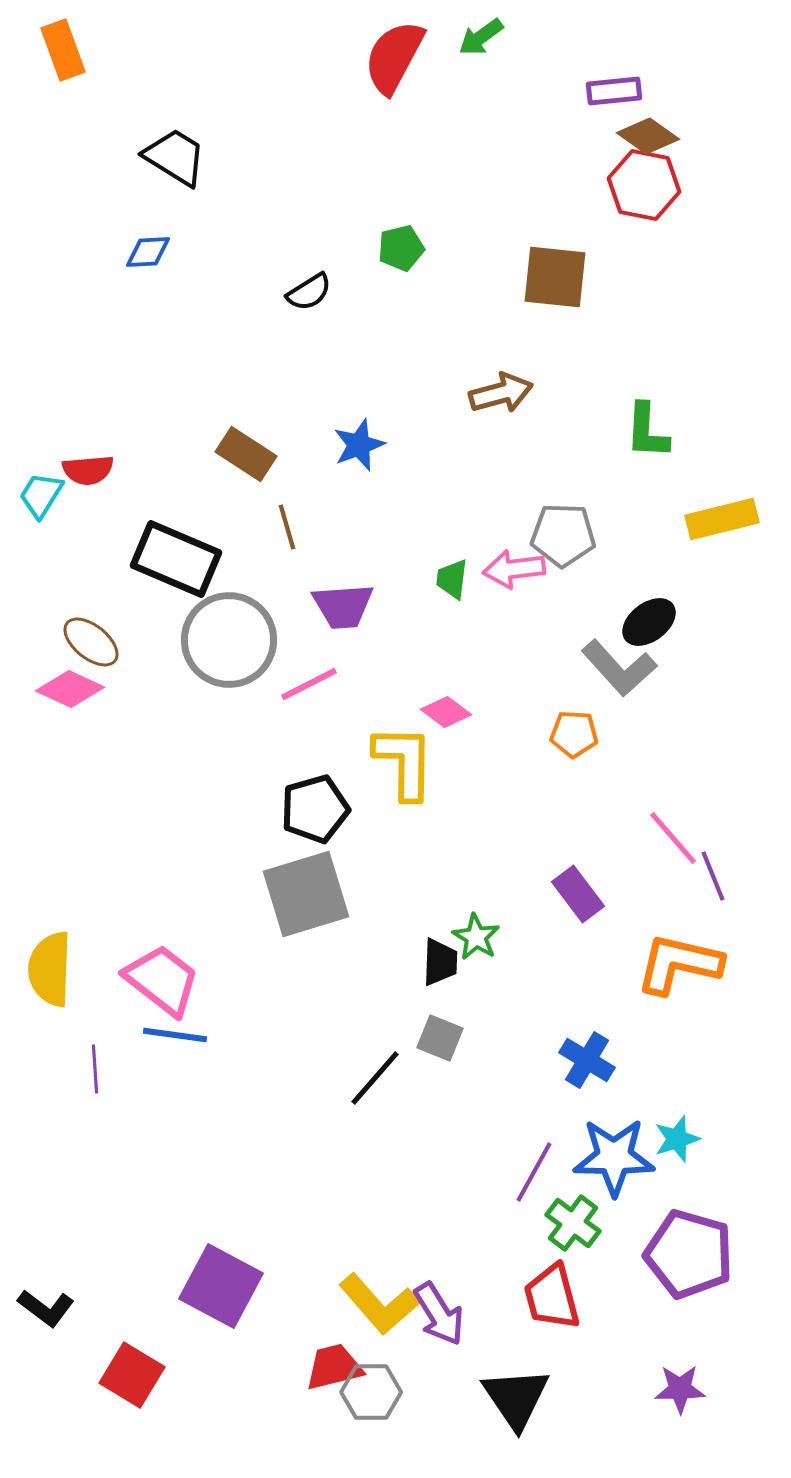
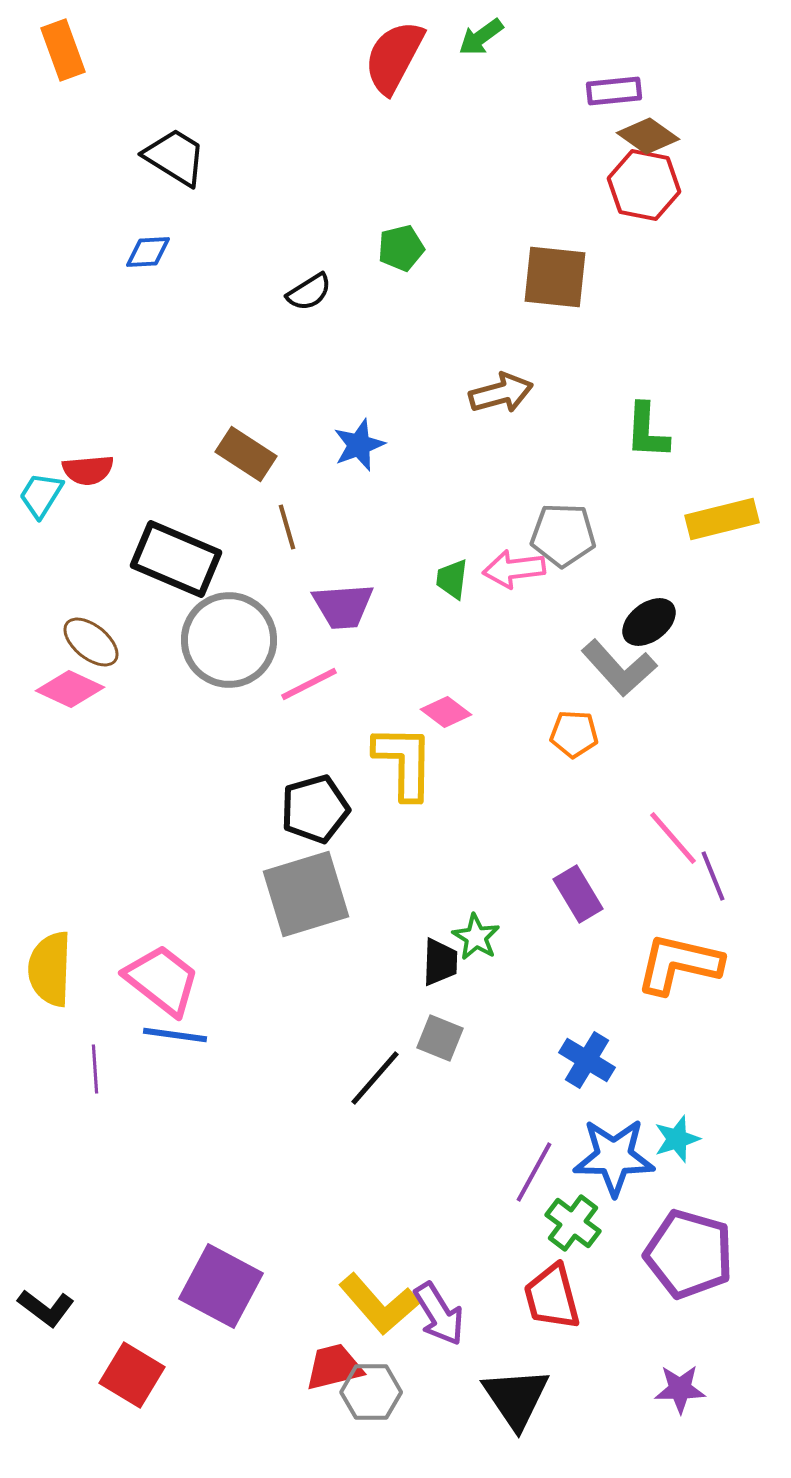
purple rectangle at (578, 894): rotated 6 degrees clockwise
